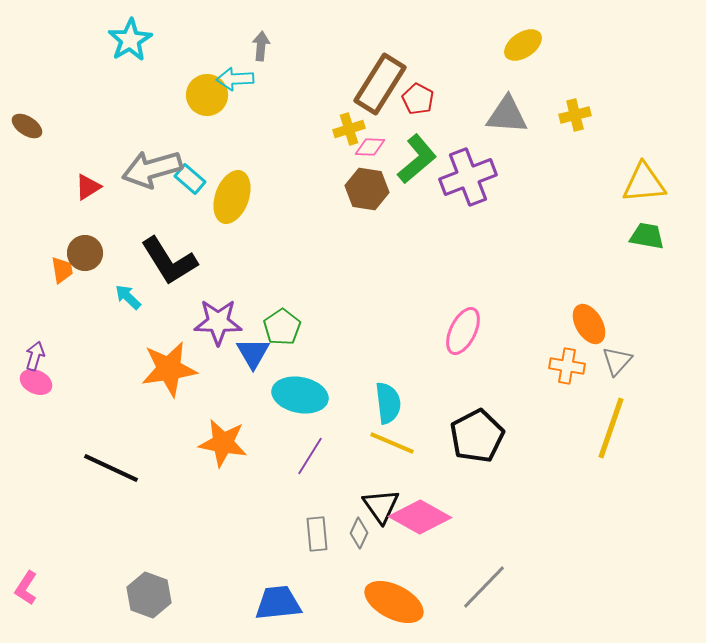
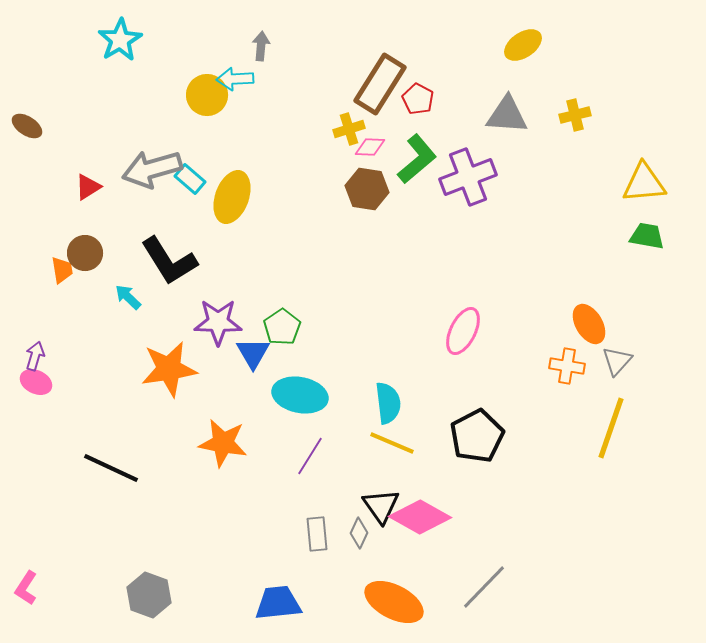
cyan star at (130, 40): moved 10 px left
